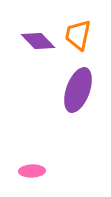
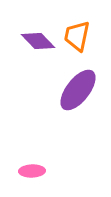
orange trapezoid: moved 1 px left, 1 px down
purple ellipse: rotated 18 degrees clockwise
